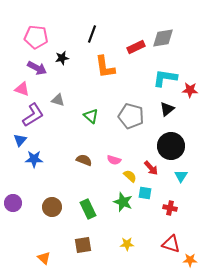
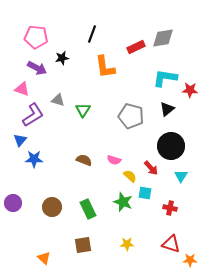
green triangle: moved 8 px left, 6 px up; rotated 21 degrees clockwise
